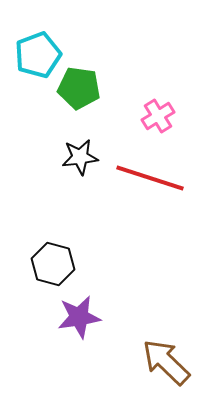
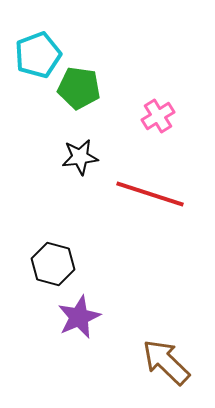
red line: moved 16 px down
purple star: rotated 15 degrees counterclockwise
